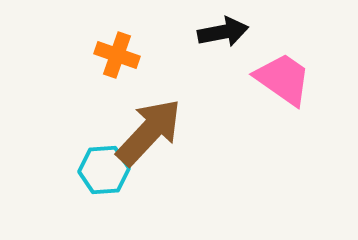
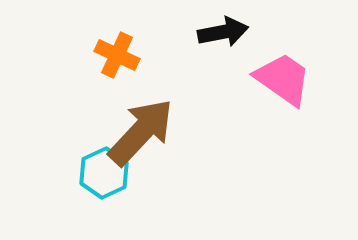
orange cross: rotated 6 degrees clockwise
brown arrow: moved 8 px left
cyan hexagon: moved 3 px down; rotated 21 degrees counterclockwise
